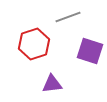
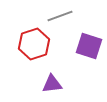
gray line: moved 8 px left, 1 px up
purple square: moved 1 px left, 5 px up
